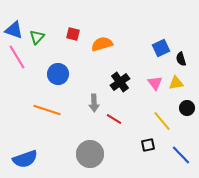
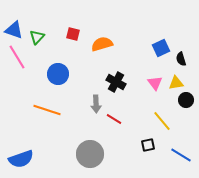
black cross: moved 4 px left; rotated 24 degrees counterclockwise
gray arrow: moved 2 px right, 1 px down
black circle: moved 1 px left, 8 px up
blue line: rotated 15 degrees counterclockwise
blue semicircle: moved 4 px left
